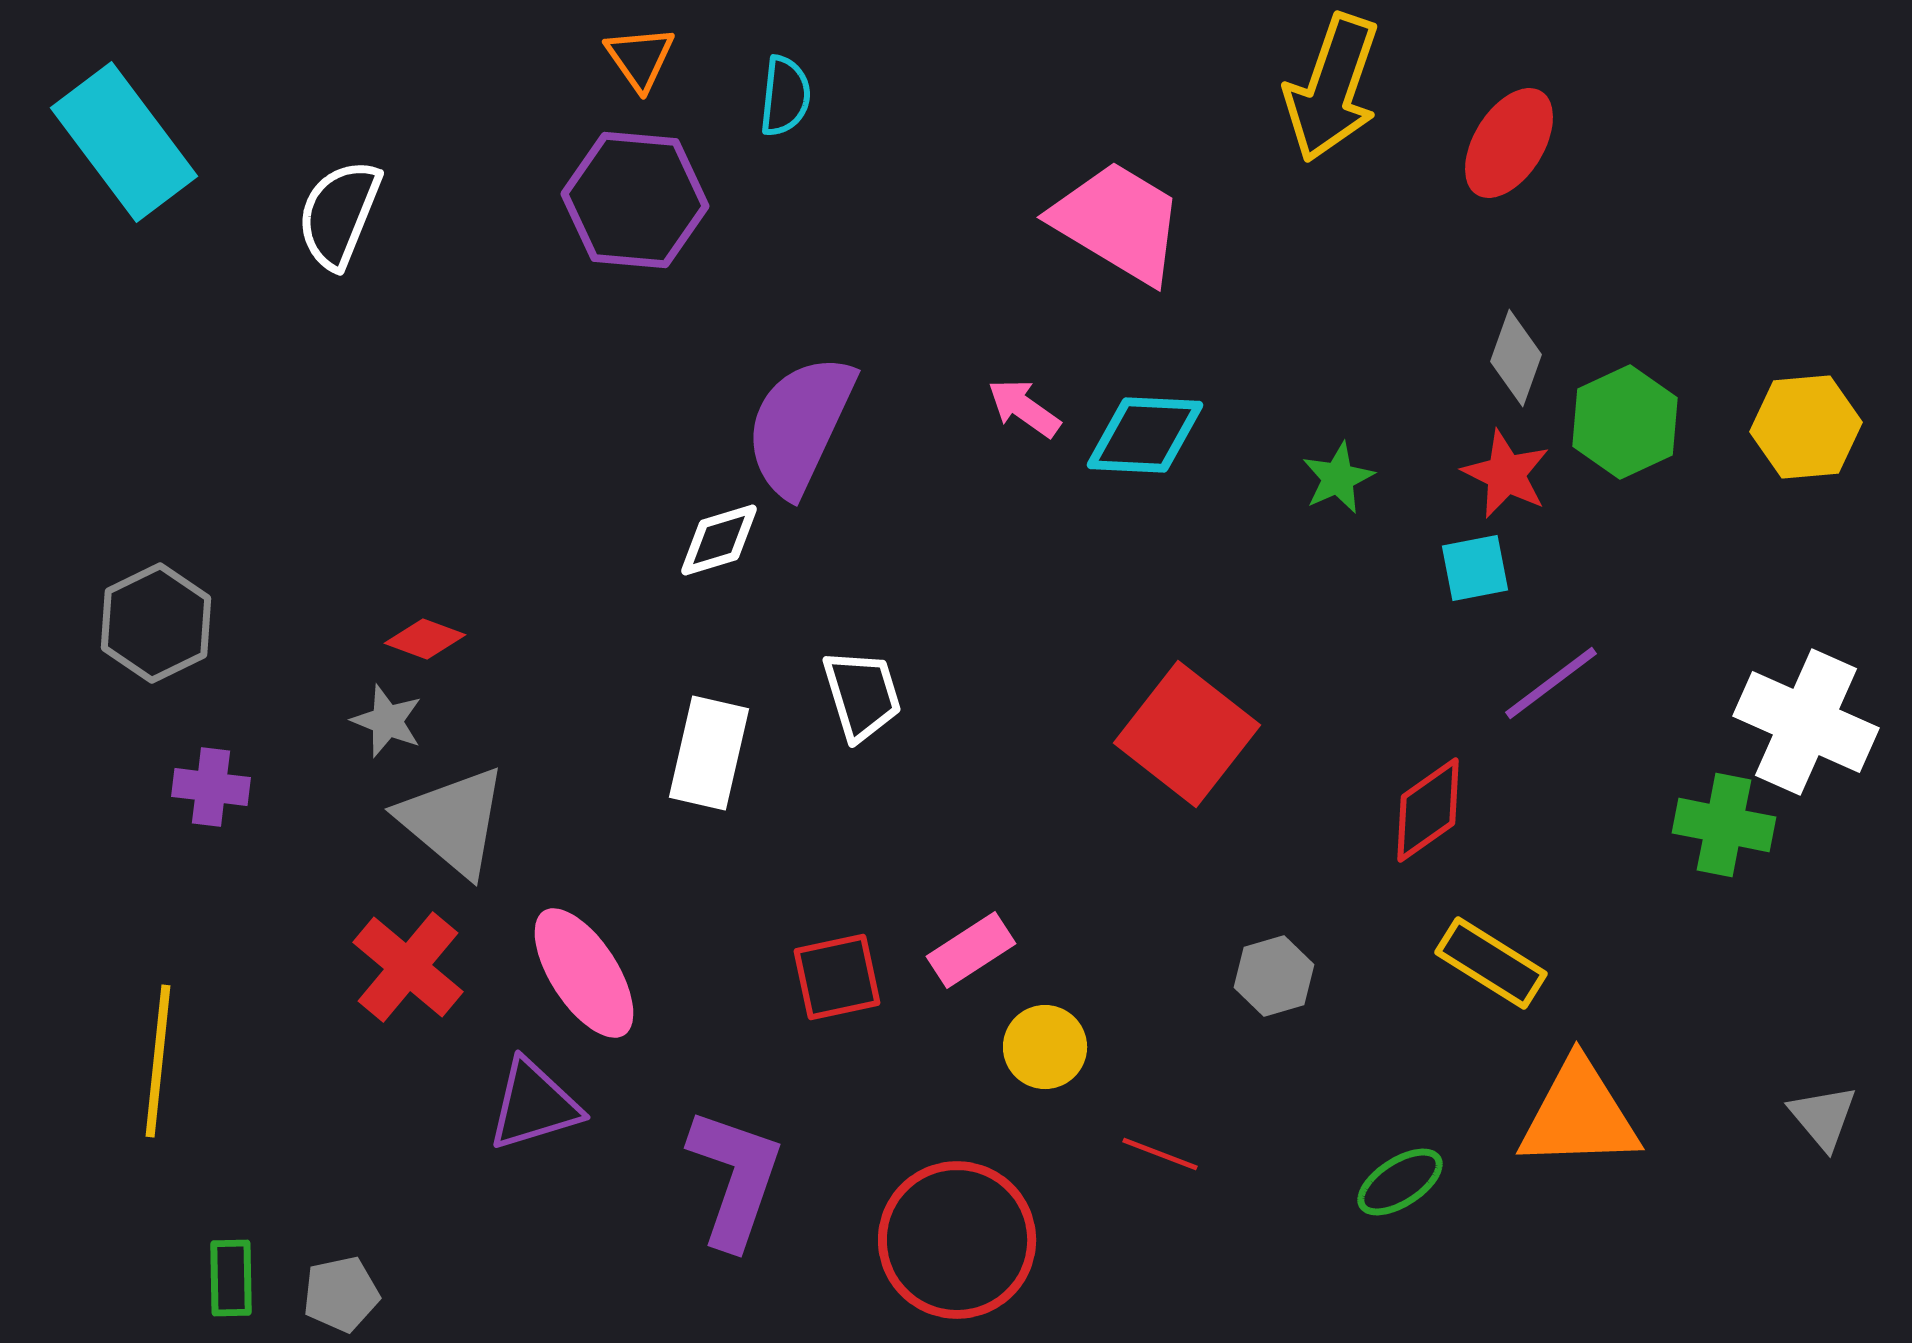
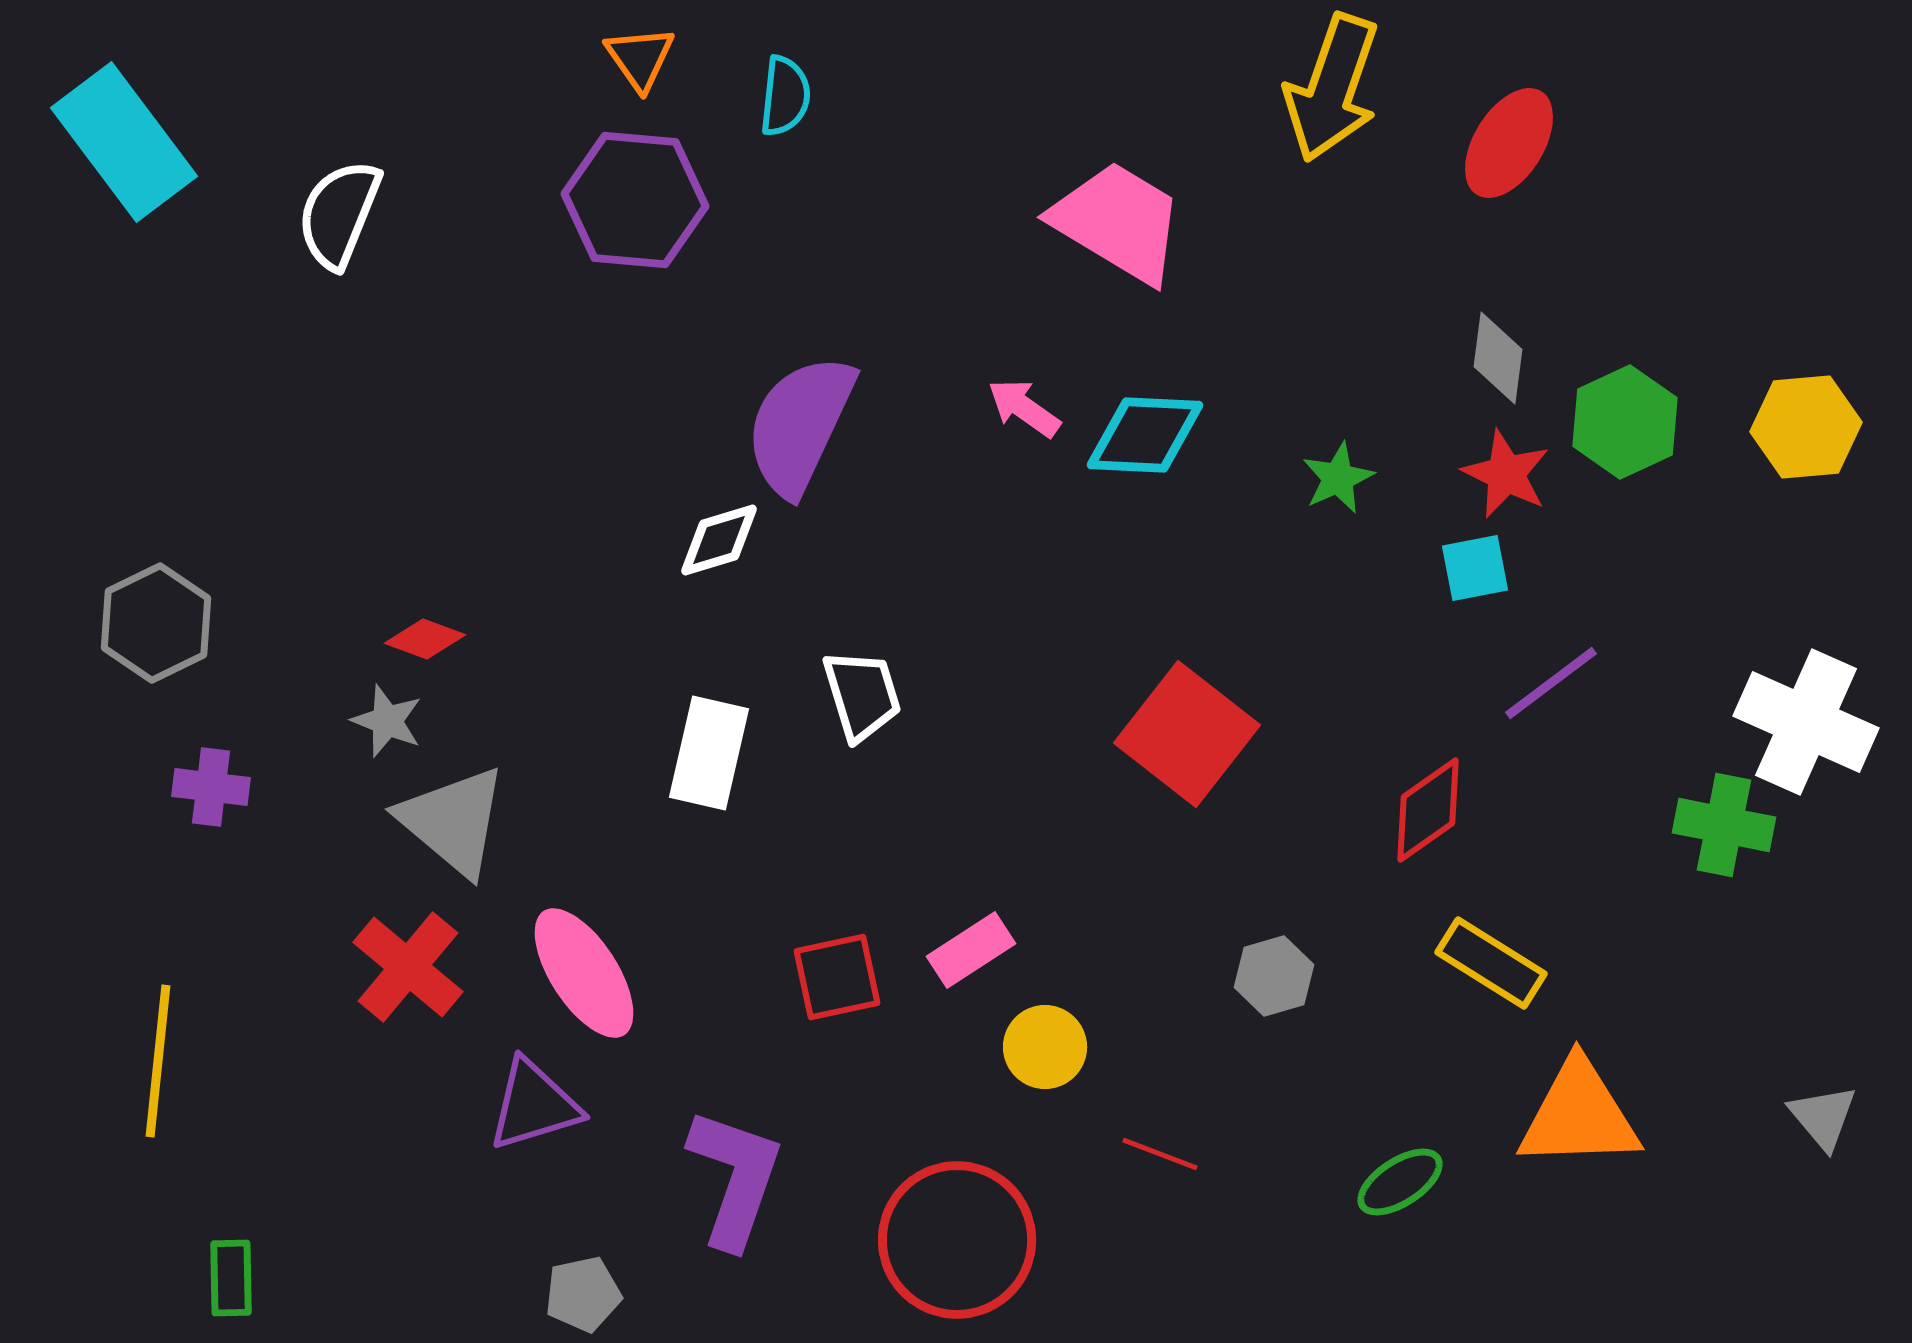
gray diamond at (1516, 358): moved 18 px left; rotated 12 degrees counterclockwise
gray pentagon at (341, 1294): moved 242 px right
